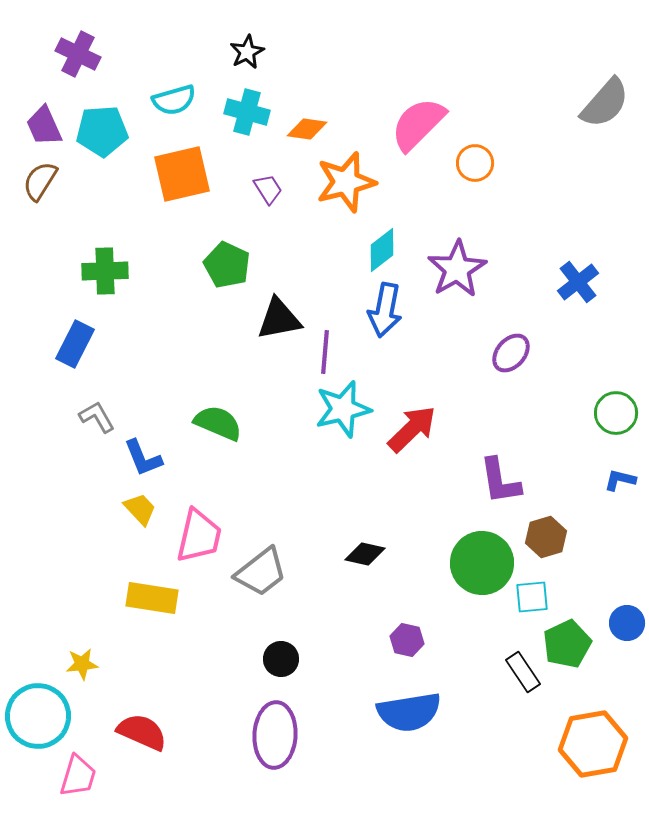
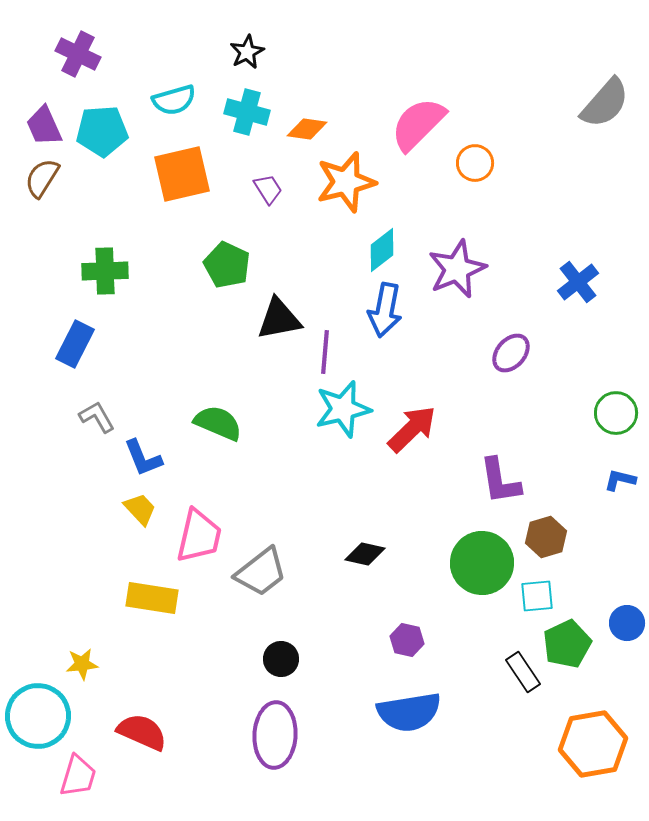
brown semicircle at (40, 181): moved 2 px right, 3 px up
purple star at (457, 269): rotated 8 degrees clockwise
cyan square at (532, 597): moved 5 px right, 1 px up
